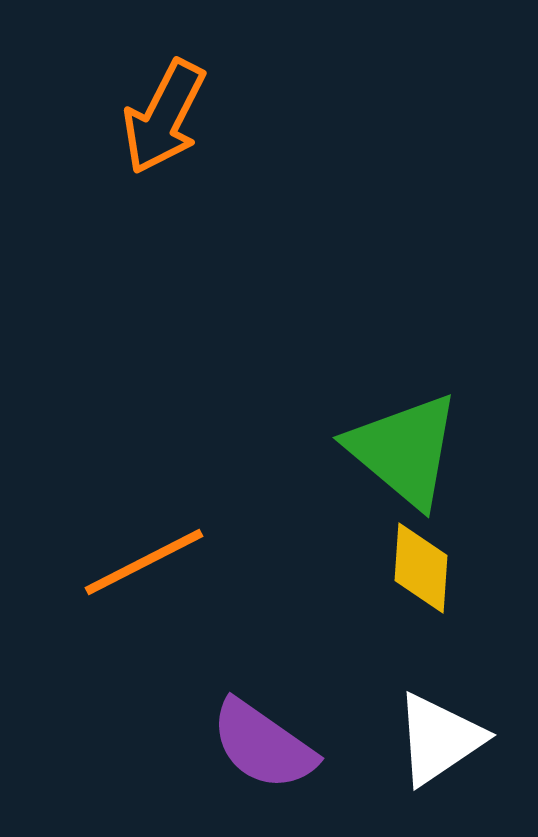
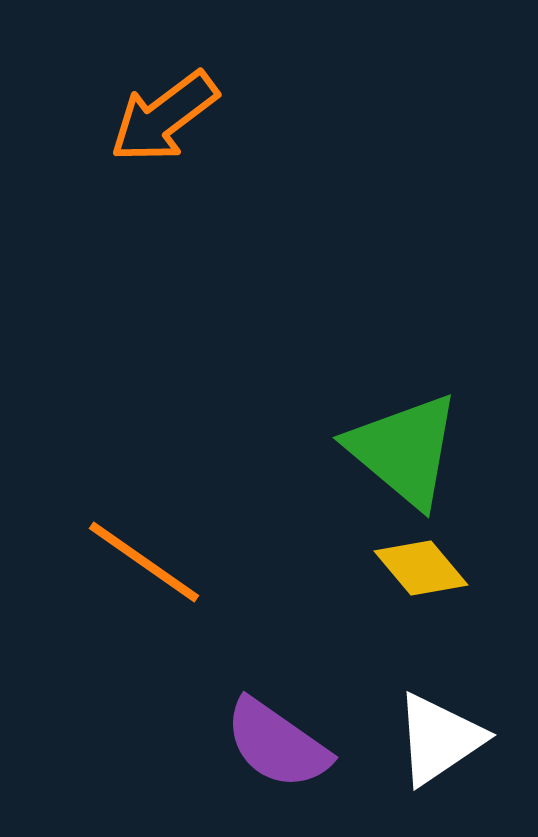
orange arrow: rotated 26 degrees clockwise
orange line: rotated 62 degrees clockwise
yellow diamond: rotated 44 degrees counterclockwise
purple semicircle: moved 14 px right, 1 px up
